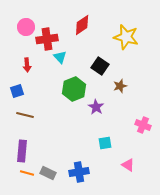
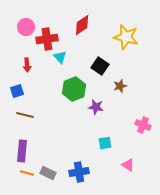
purple star: rotated 21 degrees counterclockwise
